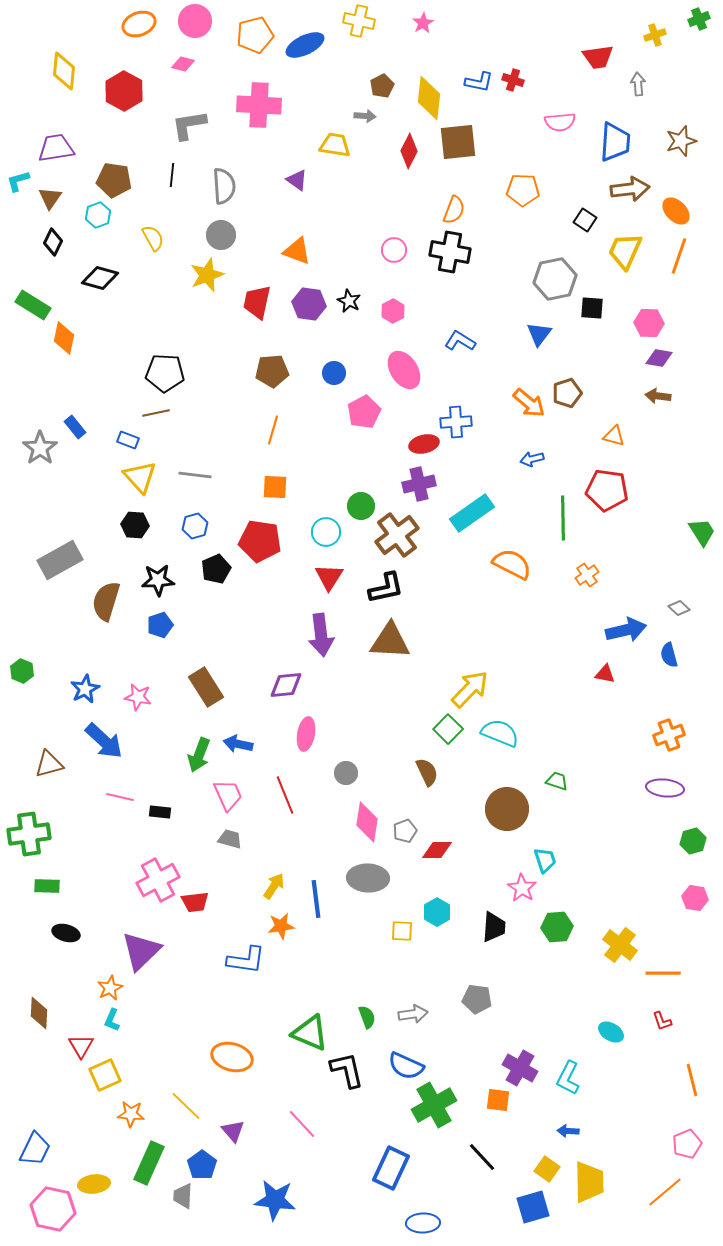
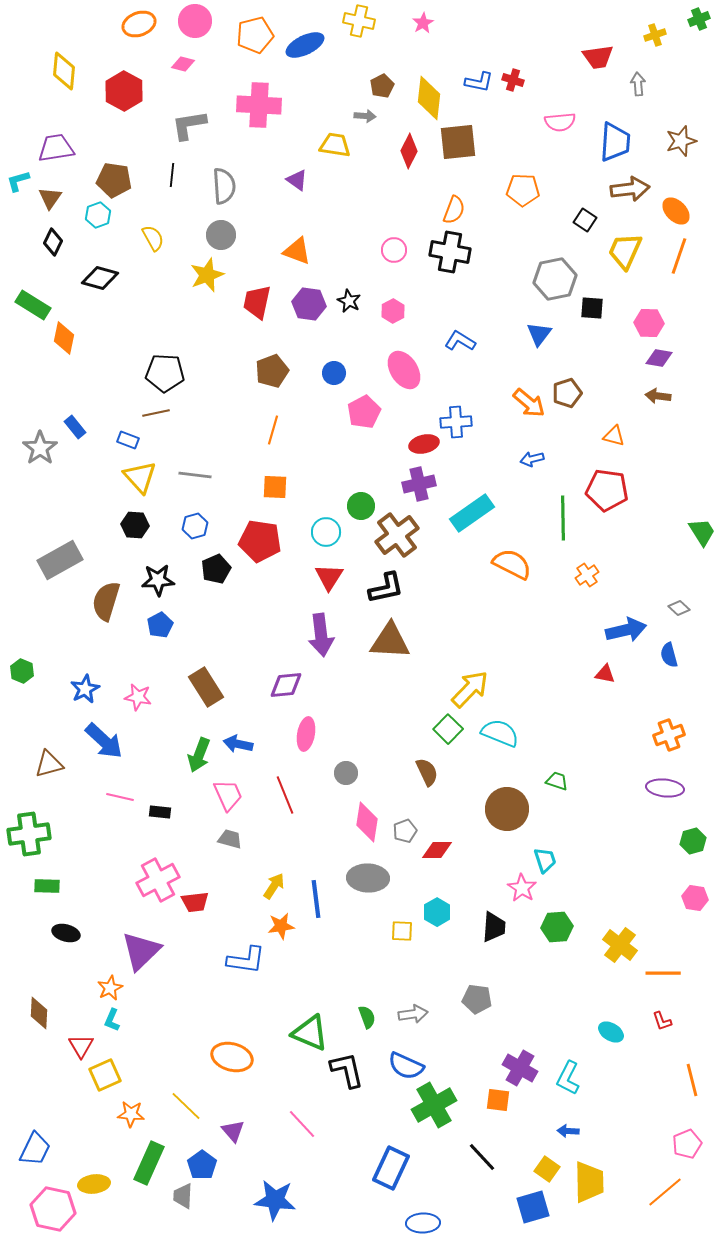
brown pentagon at (272, 371): rotated 16 degrees counterclockwise
blue pentagon at (160, 625): rotated 10 degrees counterclockwise
